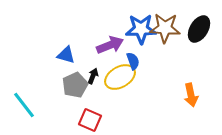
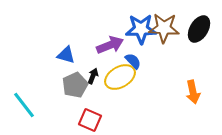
brown star: moved 1 px left
blue semicircle: rotated 24 degrees counterclockwise
orange arrow: moved 2 px right, 3 px up
